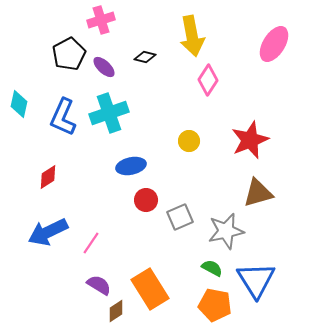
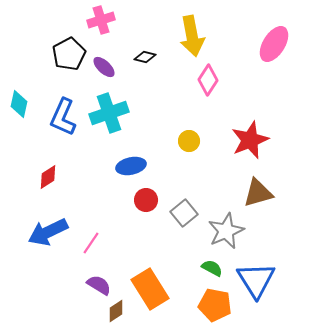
gray square: moved 4 px right, 4 px up; rotated 16 degrees counterclockwise
gray star: rotated 12 degrees counterclockwise
